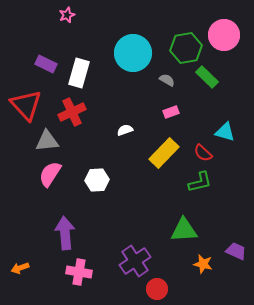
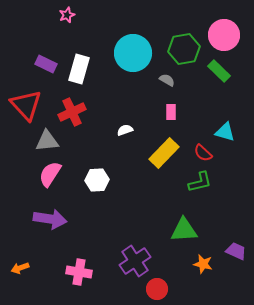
green hexagon: moved 2 px left, 1 px down
white rectangle: moved 4 px up
green rectangle: moved 12 px right, 6 px up
pink rectangle: rotated 70 degrees counterclockwise
purple arrow: moved 15 px left, 14 px up; rotated 104 degrees clockwise
